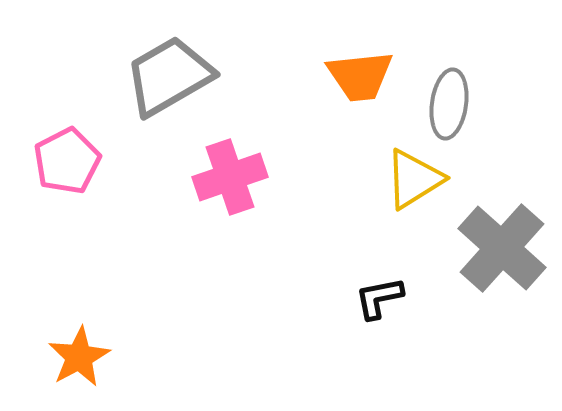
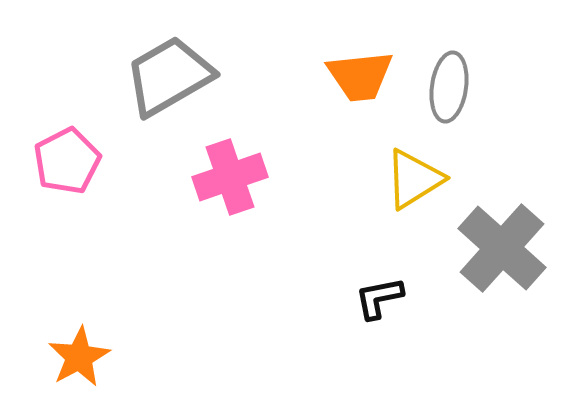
gray ellipse: moved 17 px up
